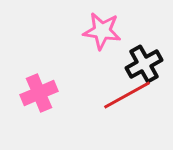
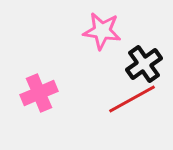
black cross: rotated 6 degrees counterclockwise
red line: moved 5 px right, 4 px down
